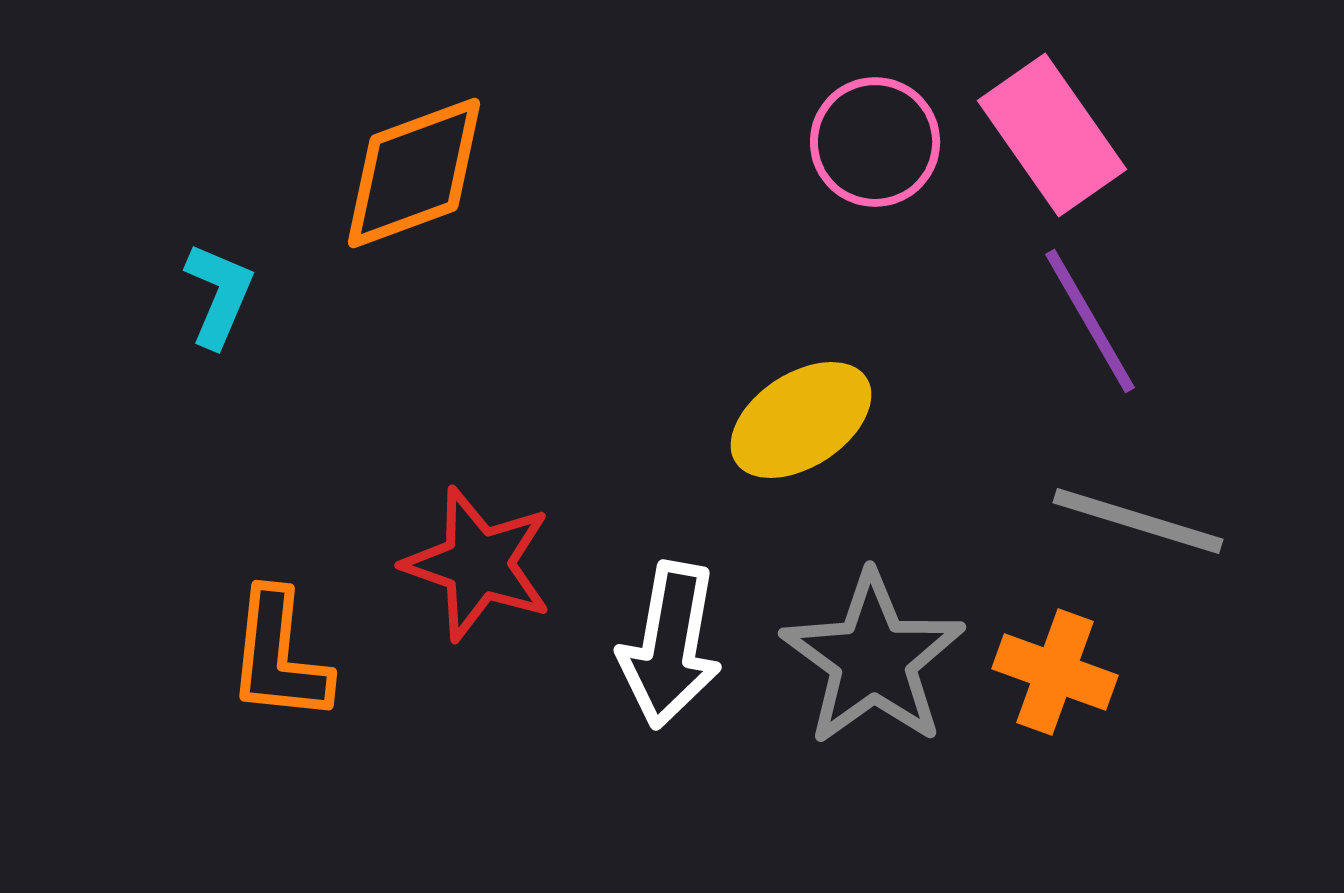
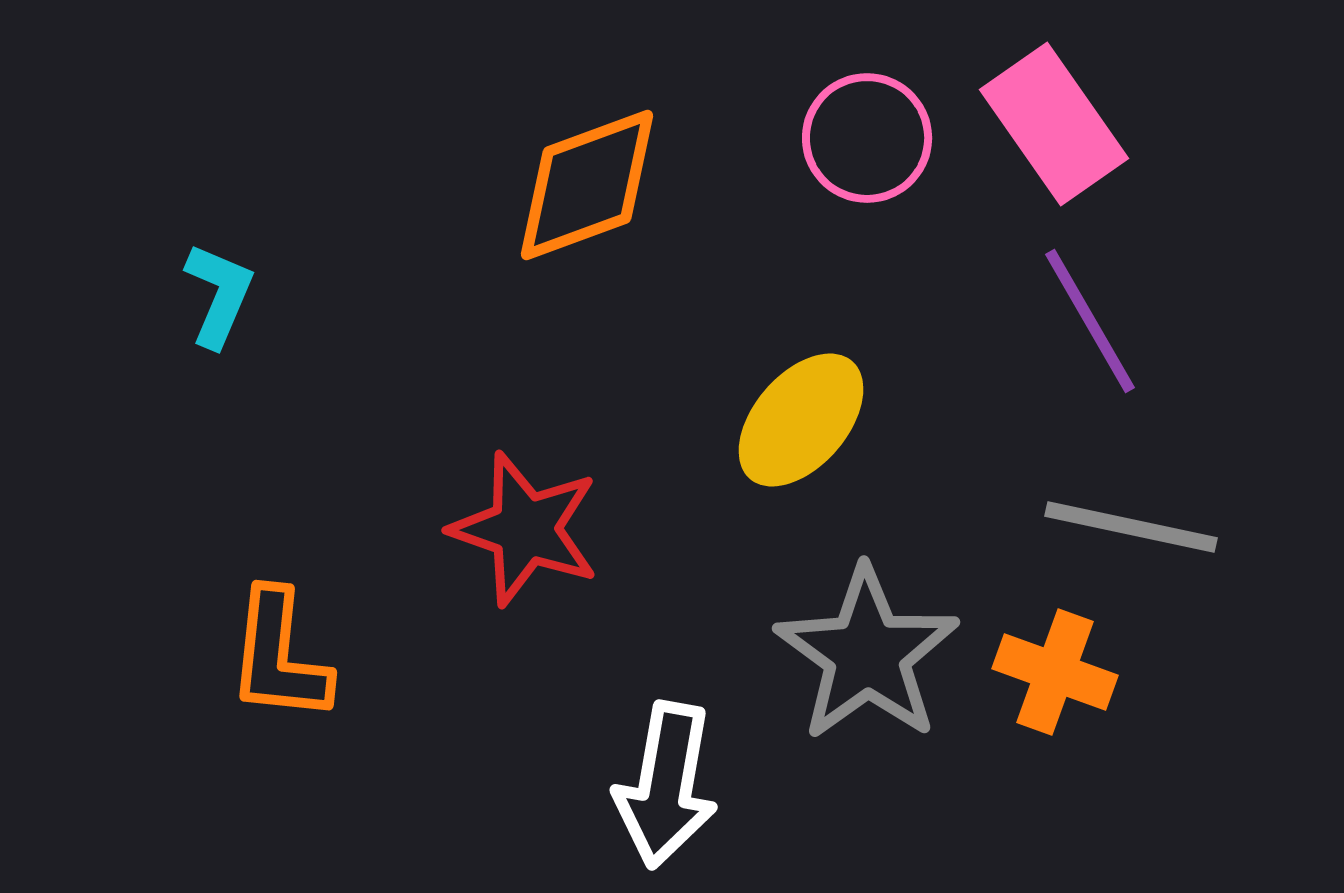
pink rectangle: moved 2 px right, 11 px up
pink circle: moved 8 px left, 4 px up
orange diamond: moved 173 px right, 12 px down
yellow ellipse: rotated 16 degrees counterclockwise
gray line: moved 7 px left, 6 px down; rotated 5 degrees counterclockwise
red star: moved 47 px right, 35 px up
white arrow: moved 4 px left, 140 px down
gray star: moved 6 px left, 5 px up
